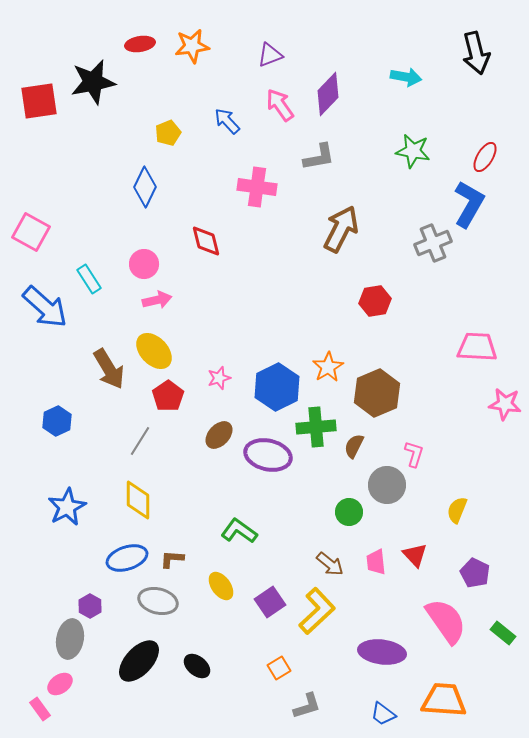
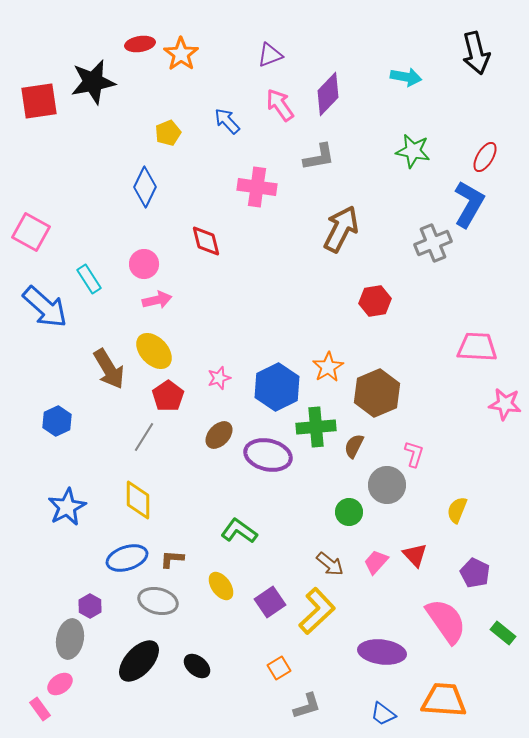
orange star at (192, 46): moved 11 px left, 8 px down; rotated 28 degrees counterclockwise
gray line at (140, 441): moved 4 px right, 4 px up
pink trapezoid at (376, 562): rotated 48 degrees clockwise
